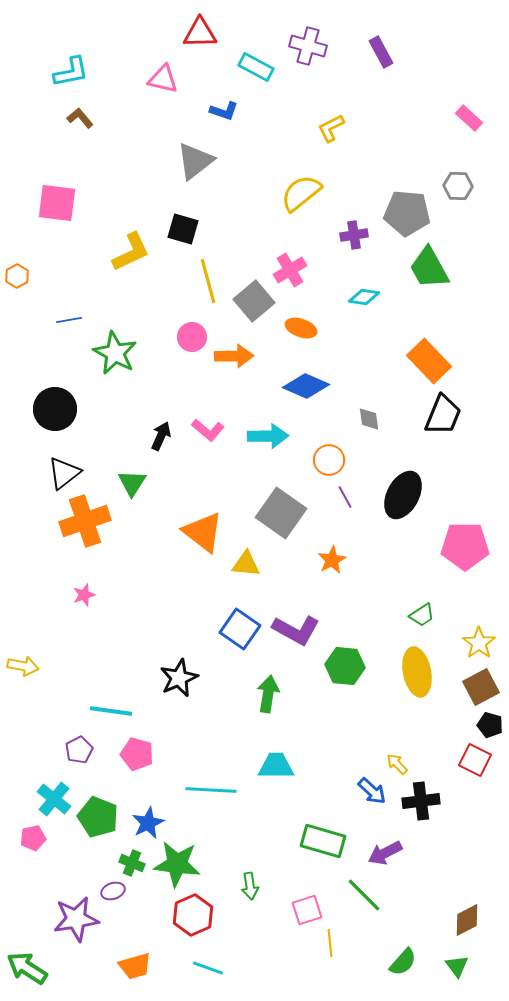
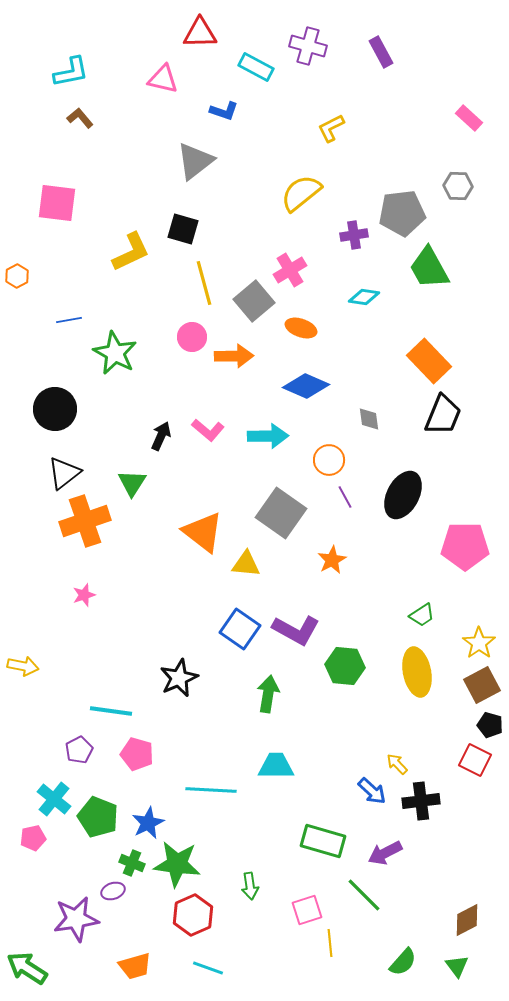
gray pentagon at (407, 213): moved 5 px left; rotated 12 degrees counterclockwise
yellow line at (208, 281): moved 4 px left, 2 px down
brown square at (481, 687): moved 1 px right, 2 px up
